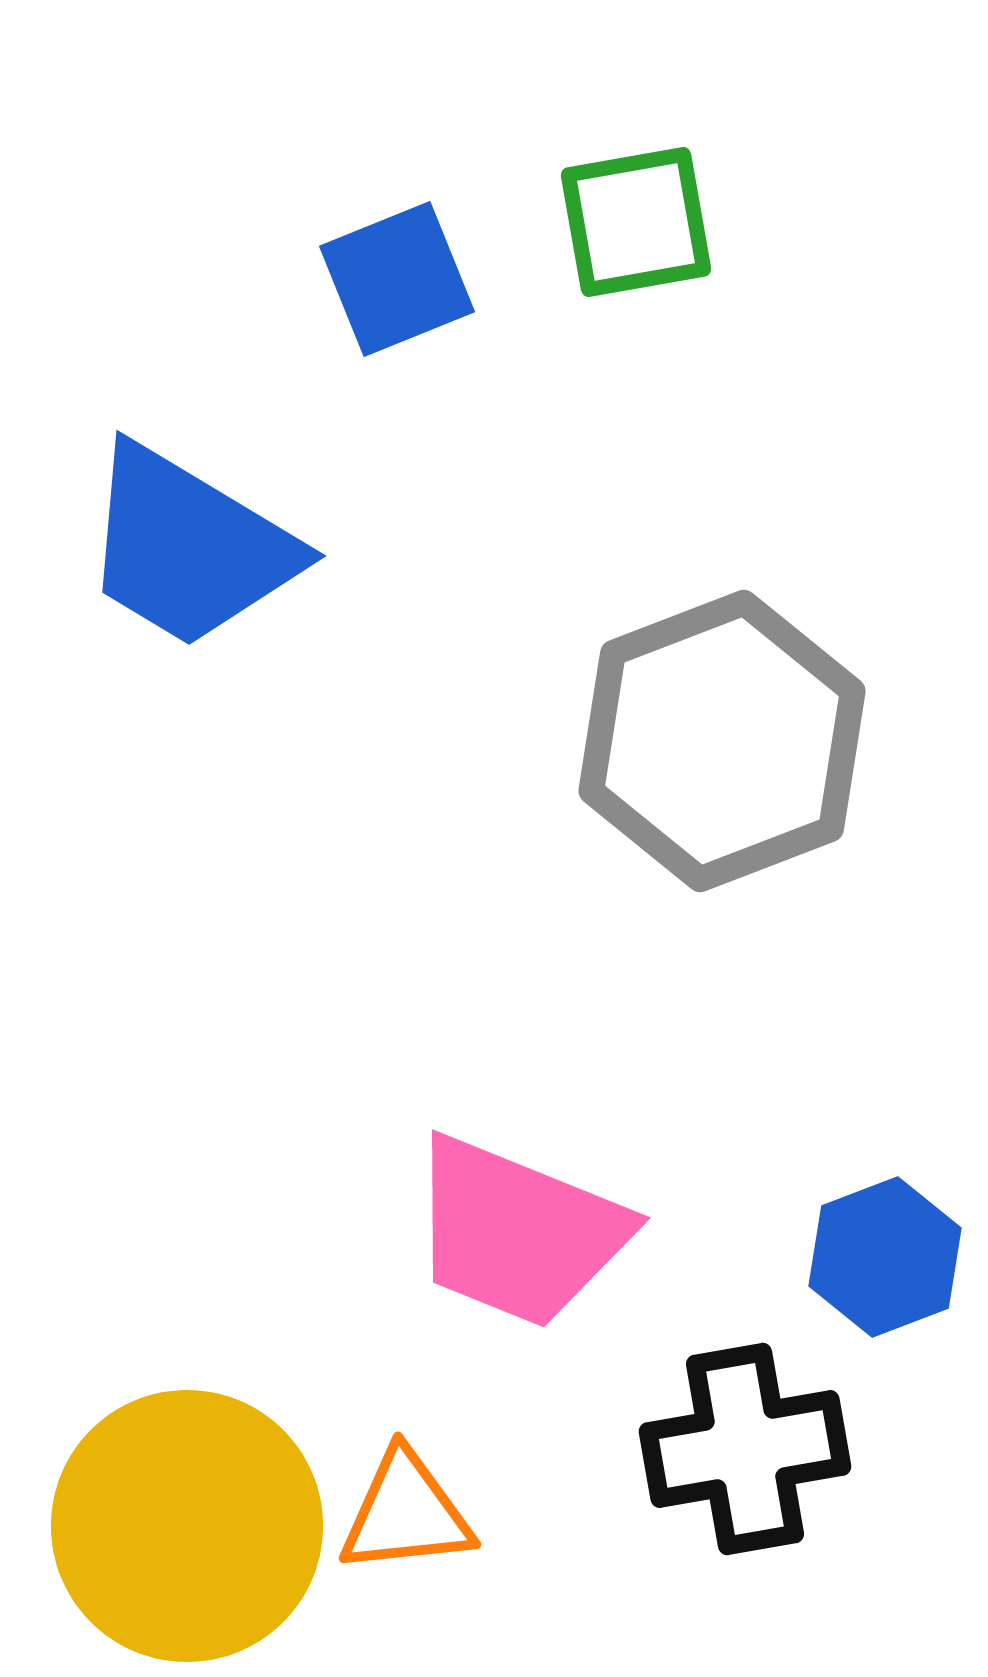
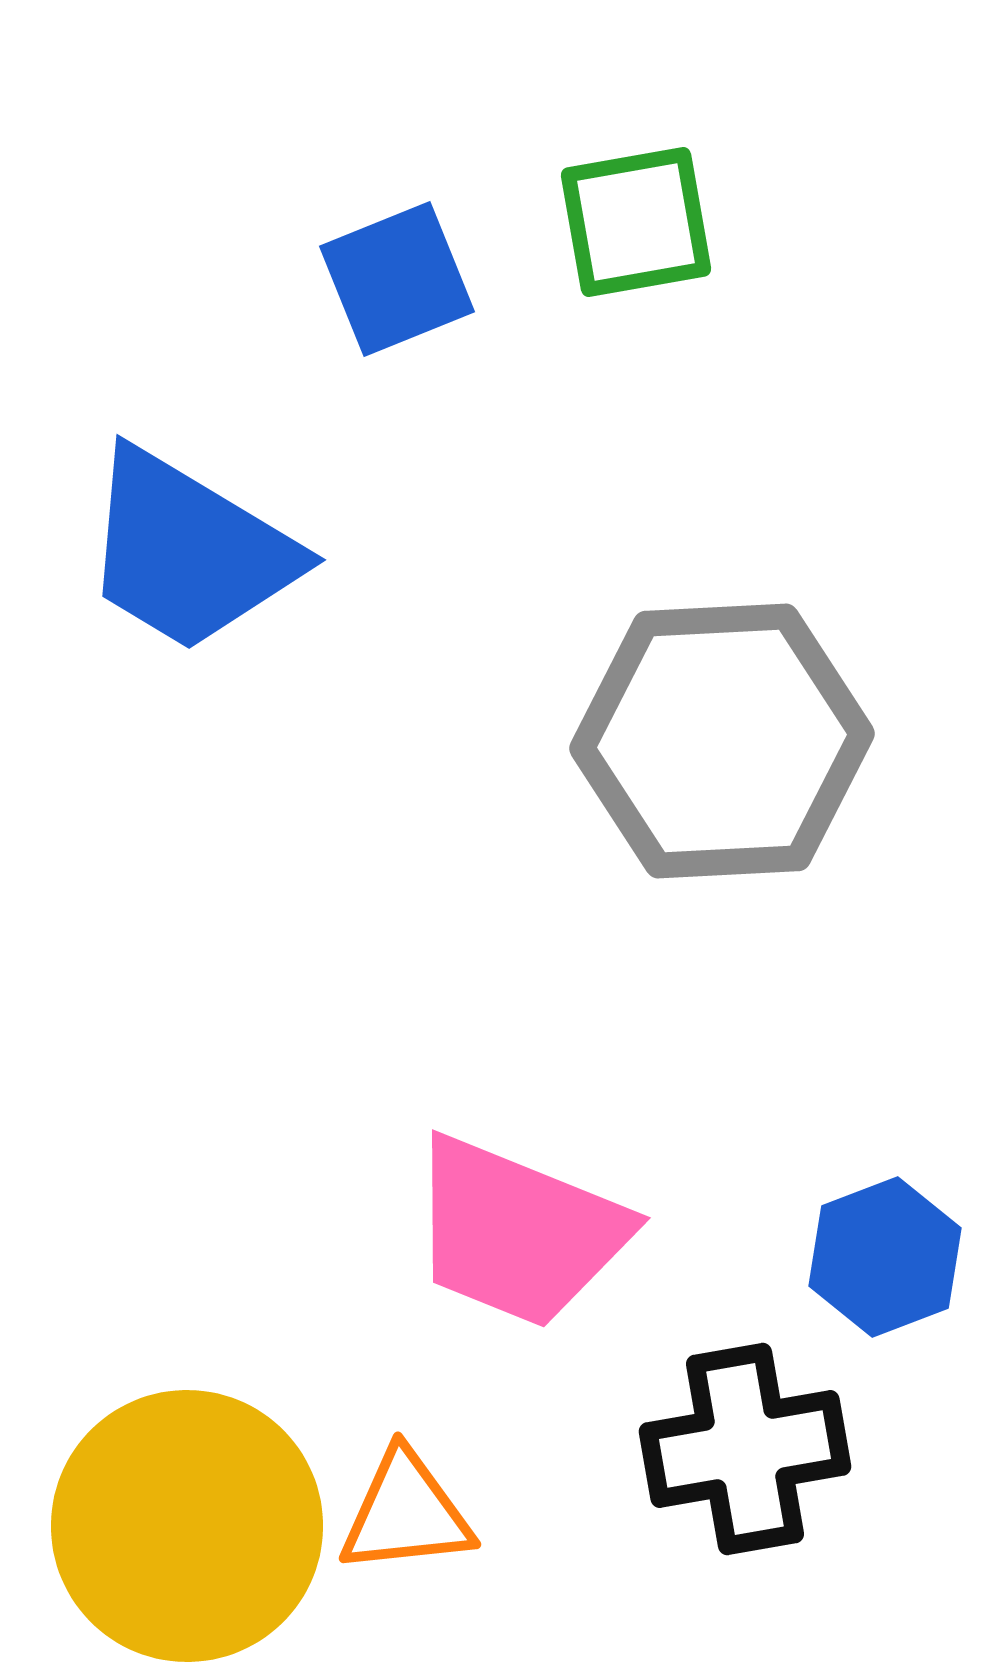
blue trapezoid: moved 4 px down
gray hexagon: rotated 18 degrees clockwise
